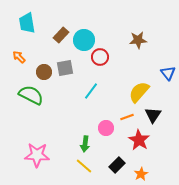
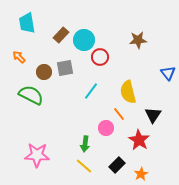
yellow semicircle: moved 11 px left; rotated 55 degrees counterclockwise
orange line: moved 8 px left, 3 px up; rotated 72 degrees clockwise
